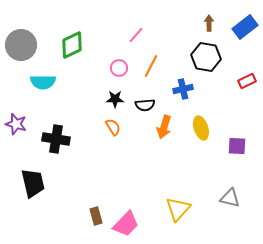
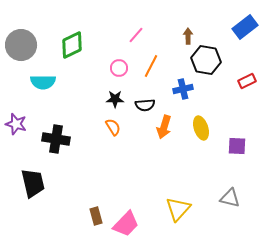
brown arrow: moved 21 px left, 13 px down
black hexagon: moved 3 px down
